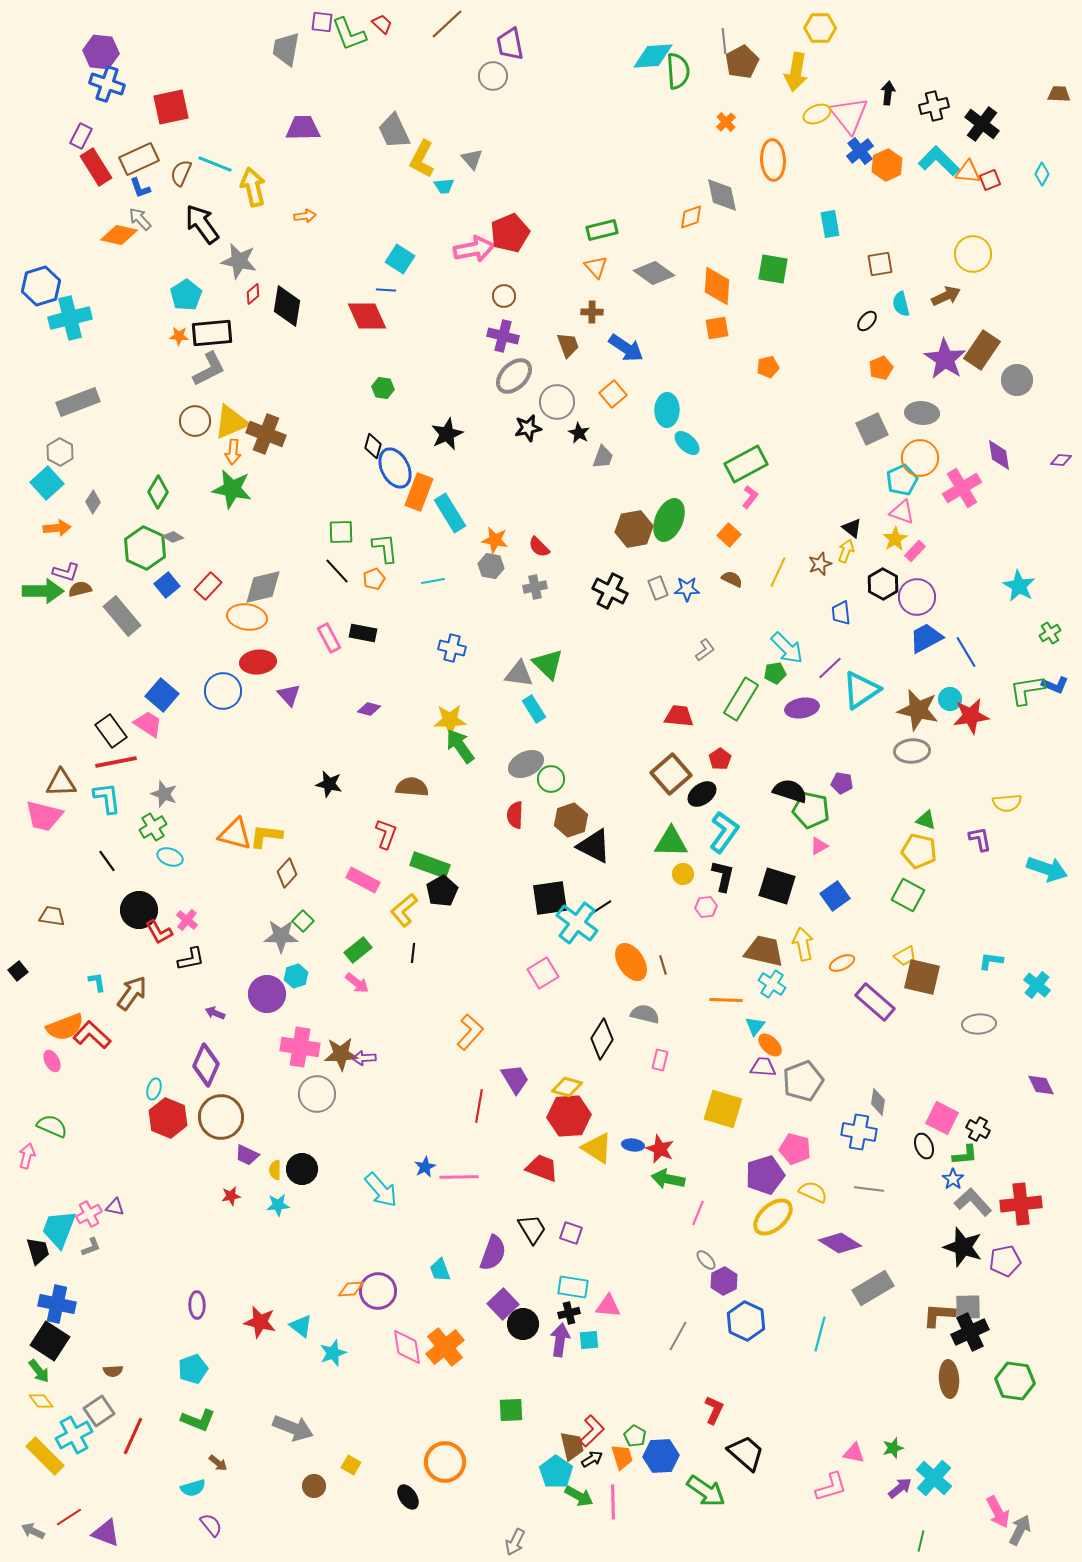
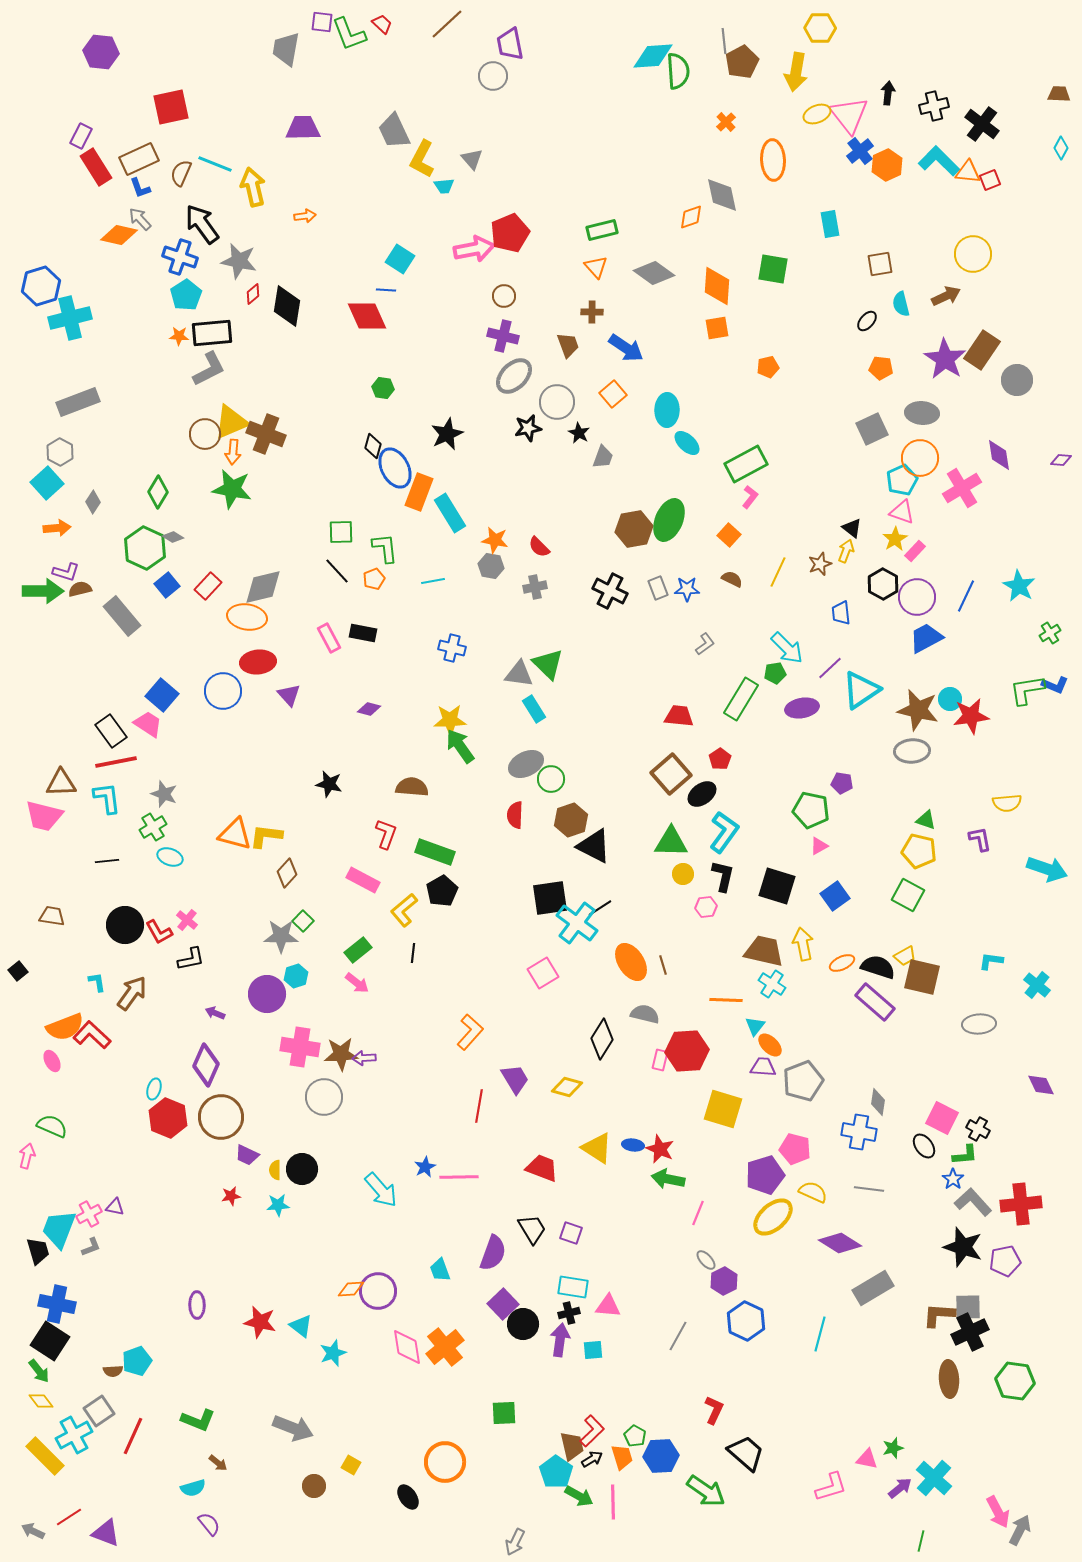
blue cross at (107, 84): moved 73 px right, 173 px down
cyan diamond at (1042, 174): moved 19 px right, 26 px up
orange pentagon at (881, 368): rotated 30 degrees clockwise
brown circle at (195, 421): moved 10 px right, 13 px down
gray L-shape at (705, 650): moved 6 px up
blue line at (966, 652): moved 56 px up; rotated 56 degrees clockwise
black semicircle at (790, 791): moved 88 px right, 176 px down
black line at (107, 861): rotated 60 degrees counterclockwise
green rectangle at (430, 865): moved 5 px right, 13 px up
black circle at (139, 910): moved 14 px left, 15 px down
gray circle at (317, 1094): moved 7 px right, 3 px down
red hexagon at (569, 1116): moved 118 px right, 65 px up
black ellipse at (924, 1146): rotated 15 degrees counterclockwise
cyan square at (589, 1340): moved 4 px right, 10 px down
cyan pentagon at (193, 1369): moved 56 px left, 8 px up
green square at (511, 1410): moved 7 px left, 3 px down
pink triangle at (854, 1453): moved 13 px right, 6 px down
purple semicircle at (211, 1525): moved 2 px left, 1 px up
